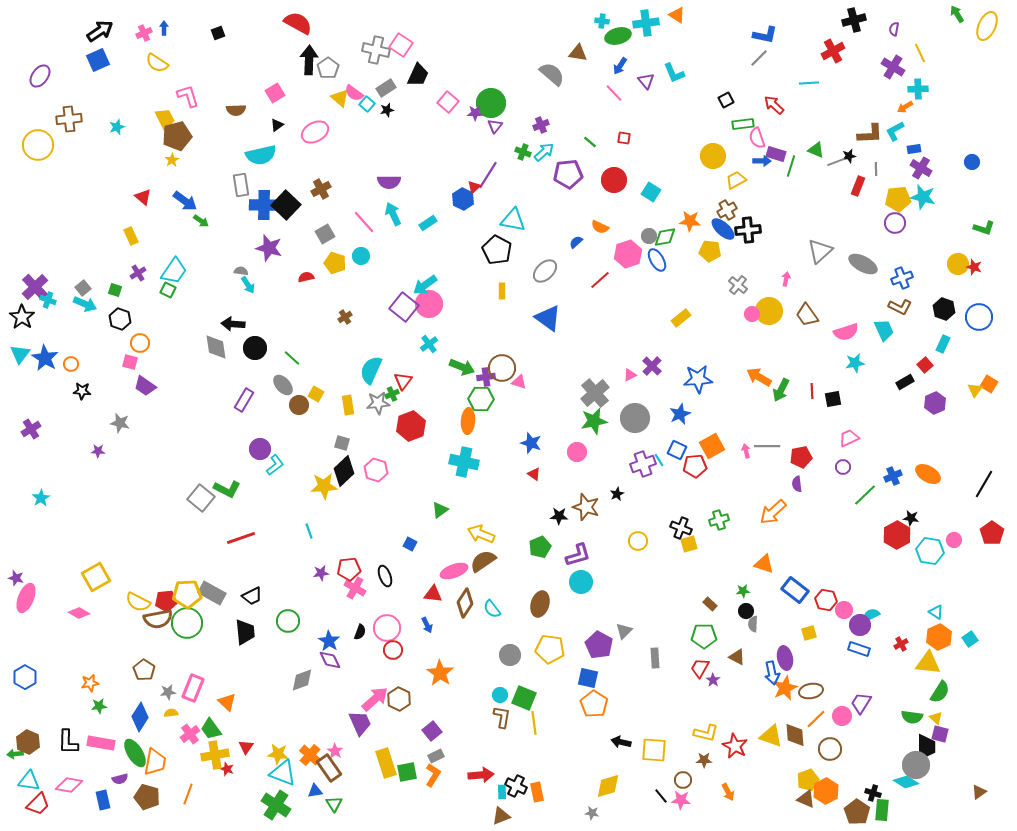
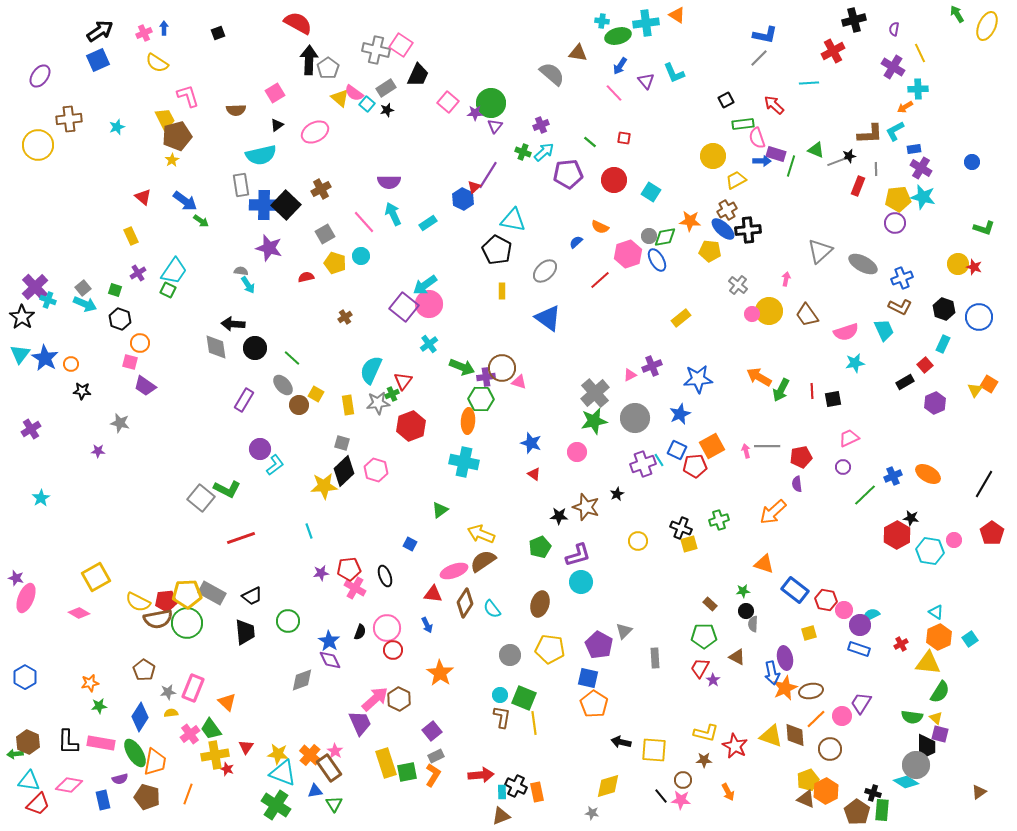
purple cross at (652, 366): rotated 24 degrees clockwise
